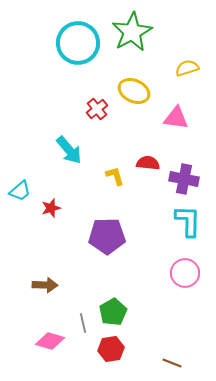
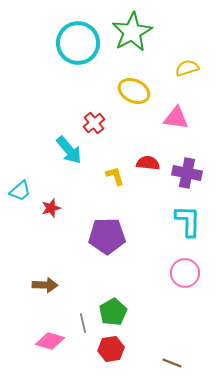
red cross: moved 3 px left, 14 px down
purple cross: moved 3 px right, 6 px up
